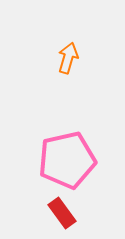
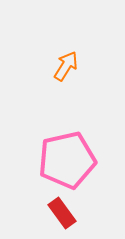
orange arrow: moved 2 px left, 8 px down; rotated 16 degrees clockwise
